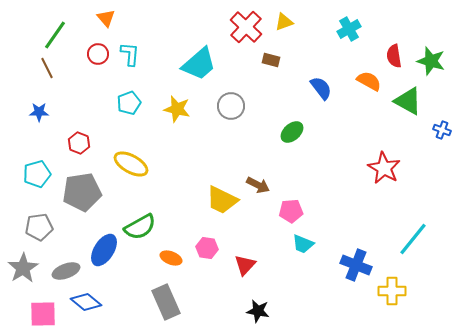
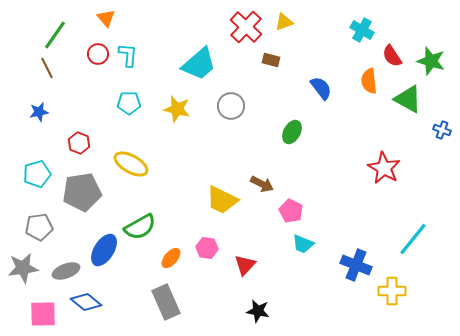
cyan cross at (349, 29): moved 13 px right, 1 px down; rotated 30 degrees counterclockwise
cyan L-shape at (130, 54): moved 2 px left, 1 px down
red semicircle at (394, 56): moved 2 px left; rotated 25 degrees counterclockwise
orange semicircle at (369, 81): rotated 125 degrees counterclockwise
green triangle at (408, 101): moved 2 px up
cyan pentagon at (129, 103): rotated 20 degrees clockwise
blue star at (39, 112): rotated 12 degrees counterclockwise
green ellipse at (292, 132): rotated 20 degrees counterclockwise
brown arrow at (258, 185): moved 4 px right, 1 px up
pink pentagon at (291, 211): rotated 30 degrees clockwise
orange ellipse at (171, 258): rotated 70 degrees counterclockwise
gray star at (23, 268): rotated 24 degrees clockwise
